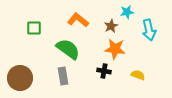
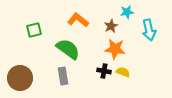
green square: moved 2 px down; rotated 14 degrees counterclockwise
yellow semicircle: moved 15 px left, 3 px up
